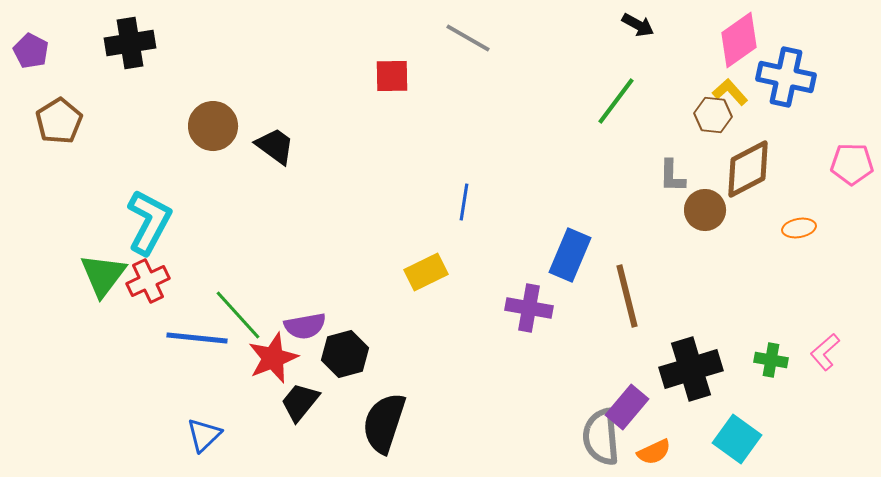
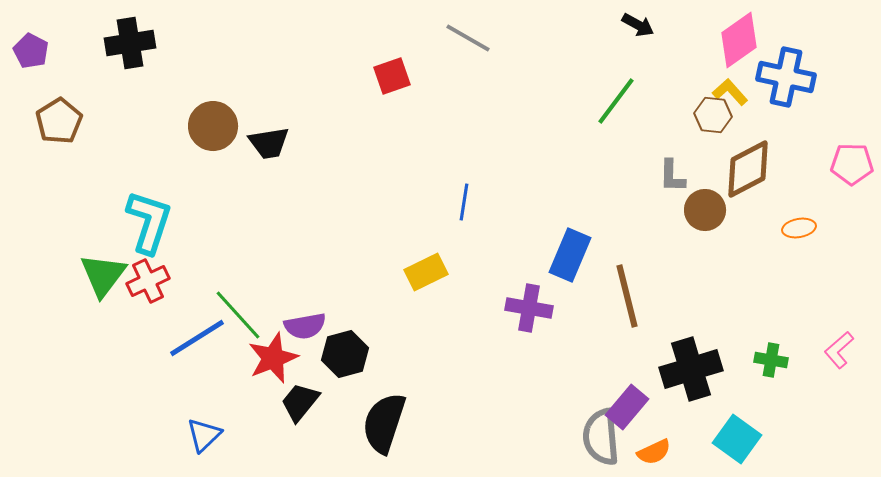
red square at (392, 76): rotated 18 degrees counterclockwise
black trapezoid at (275, 146): moved 6 px left, 3 px up; rotated 135 degrees clockwise
cyan L-shape at (149, 222): rotated 10 degrees counterclockwise
blue line at (197, 338): rotated 38 degrees counterclockwise
pink L-shape at (825, 352): moved 14 px right, 2 px up
